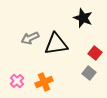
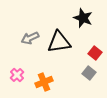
black triangle: moved 3 px right, 2 px up
pink cross: moved 6 px up
